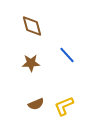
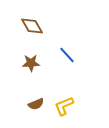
brown diamond: rotated 15 degrees counterclockwise
